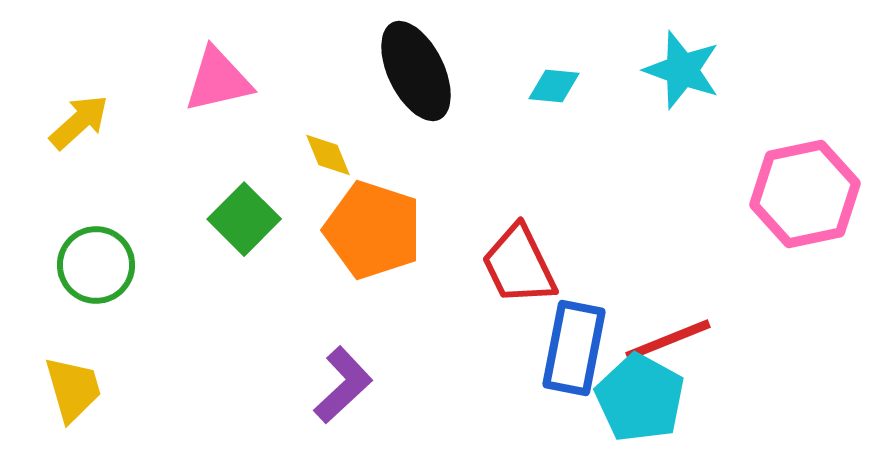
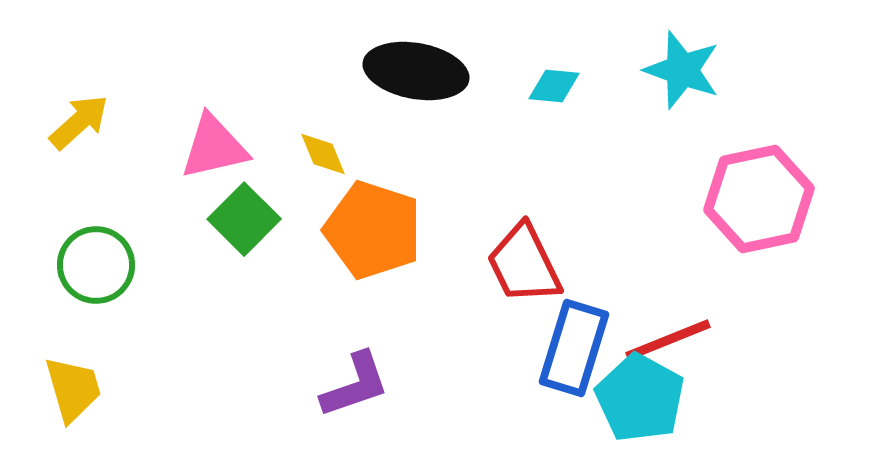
black ellipse: rotated 54 degrees counterclockwise
pink triangle: moved 4 px left, 67 px down
yellow diamond: moved 5 px left, 1 px up
pink hexagon: moved 46 px left, 5 px down
red trapezoid: moved 5 px right, 1 px up
blue rectangle: rotated 6 degrees clockwise
purple L-shape: moved 12 px right; rotated 24 degrees clockwise
